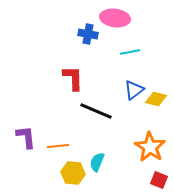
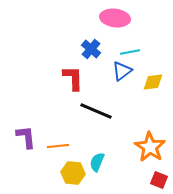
blue cross: moved 3 px right, 15 px down; rotated 30 degrees clockwise
blue triangle: moved 12 px left, 19 px up
yellow diamond: moved 3 px left, 17 px up; rotated 20 degrees counterclockwise
